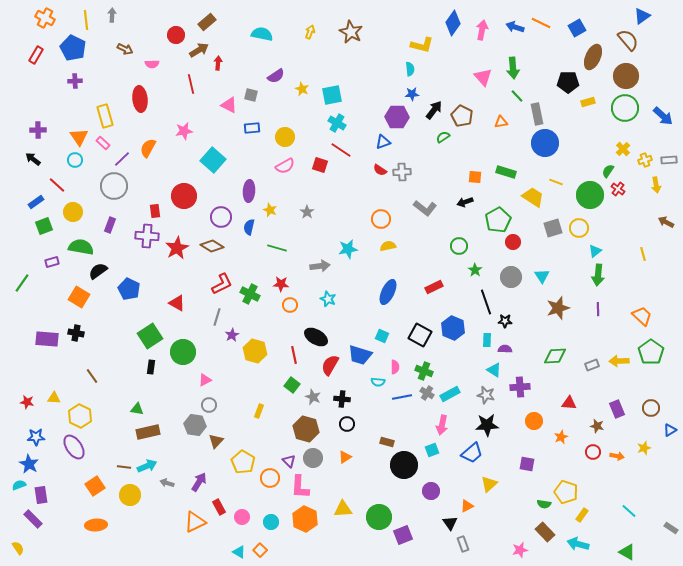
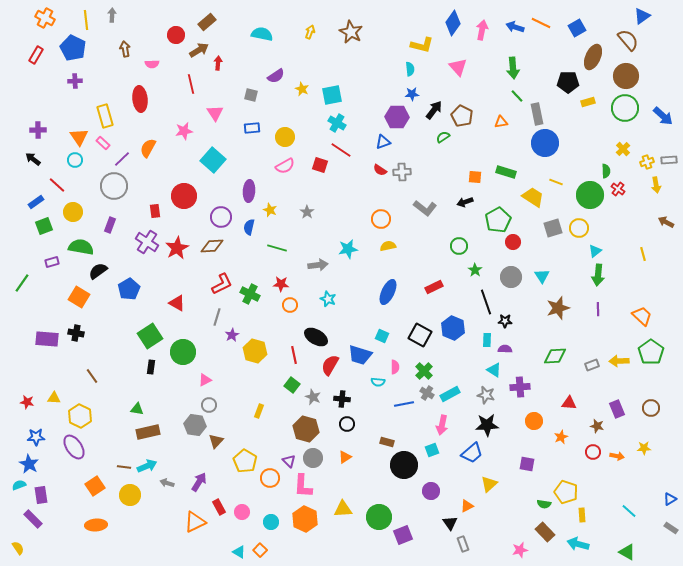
brown arrow at (125, 49): rotated 126 degrees counterclockwise
pink triangle at (483, 77): moved 25 px left, 10 px up
pink triangle at (229, 105): moved 14 px left, 8 px down; rotated 30 degrees clockwise
yellow cross at (645, 160): moved 2 px right, 2 px down
green semicircle at (608, 171): moved 2 px left; rotated 144 degrees clockwise
purple cross at (147, 236): moved 6 px down; rotated 30 degrees clockwise
brown diamond at (212, 246): rotated 35 degrees counterclockwise
gray arrow at (320, 266): moved 2 px left, 1 px up
blue pentagon at (129, 289): rotated 15 degrees clockwise
green cross at (424, 371): rotated 24 degrees clockwise
blue line at (402, 397): moved 2 px right, 7 px down
blue triangle at (670, 430): moved 69 px down
yellow star at (644, 448): rotated 16 degrees clockwise
yellow pentagon at (243, 462): moved 2 px right, 1 px up
pink L-shape at (300, 487): moved 3 px right, 1 px up
yellow rectangle at (582, 515): rotated 40 degrees counterclockwise
pink circle at (242, 517): moved 5 px up
